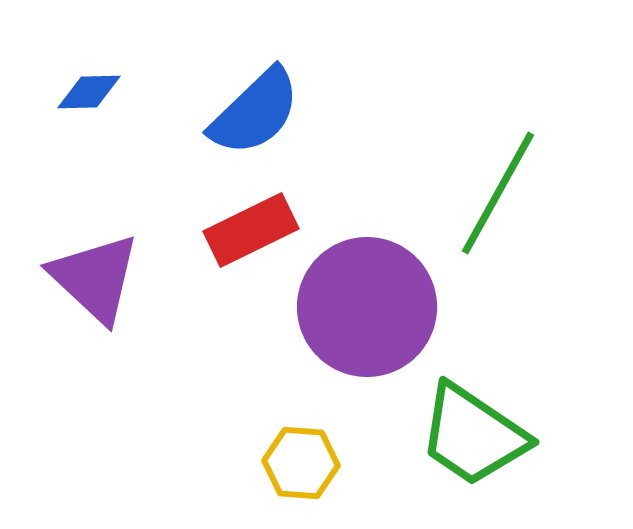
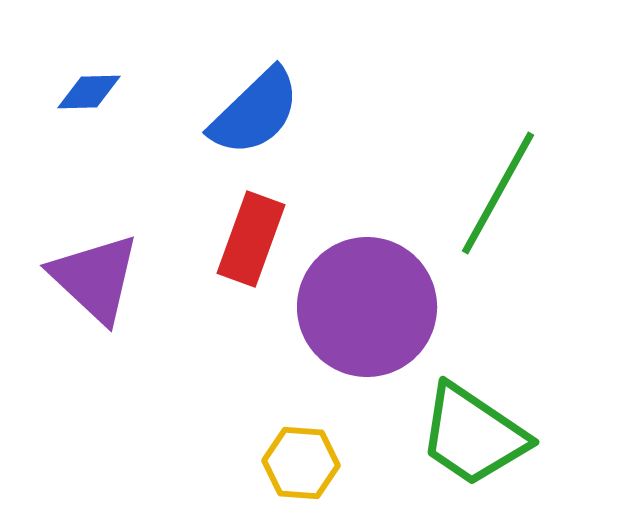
red rectangle: moved 9 px down; rotated 44 degrees counterclockwise
